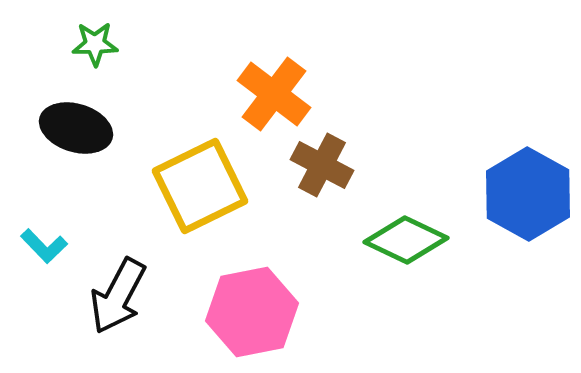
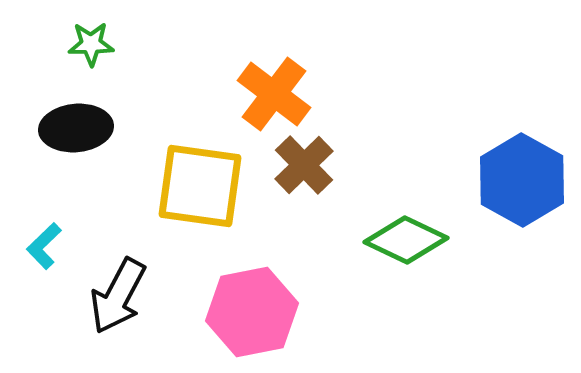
green star: moved 4 px left
black ellipse: rotated 22 degrees counterclockwise
brown cross: moved 18 px left; rotated 18 degrees clockwise
yellow square: rotated 34 degrees clockwise
blue hexagon: moved 6 px left, 14 px up
cyan L-shape: rotated 90 degrees clockwise
